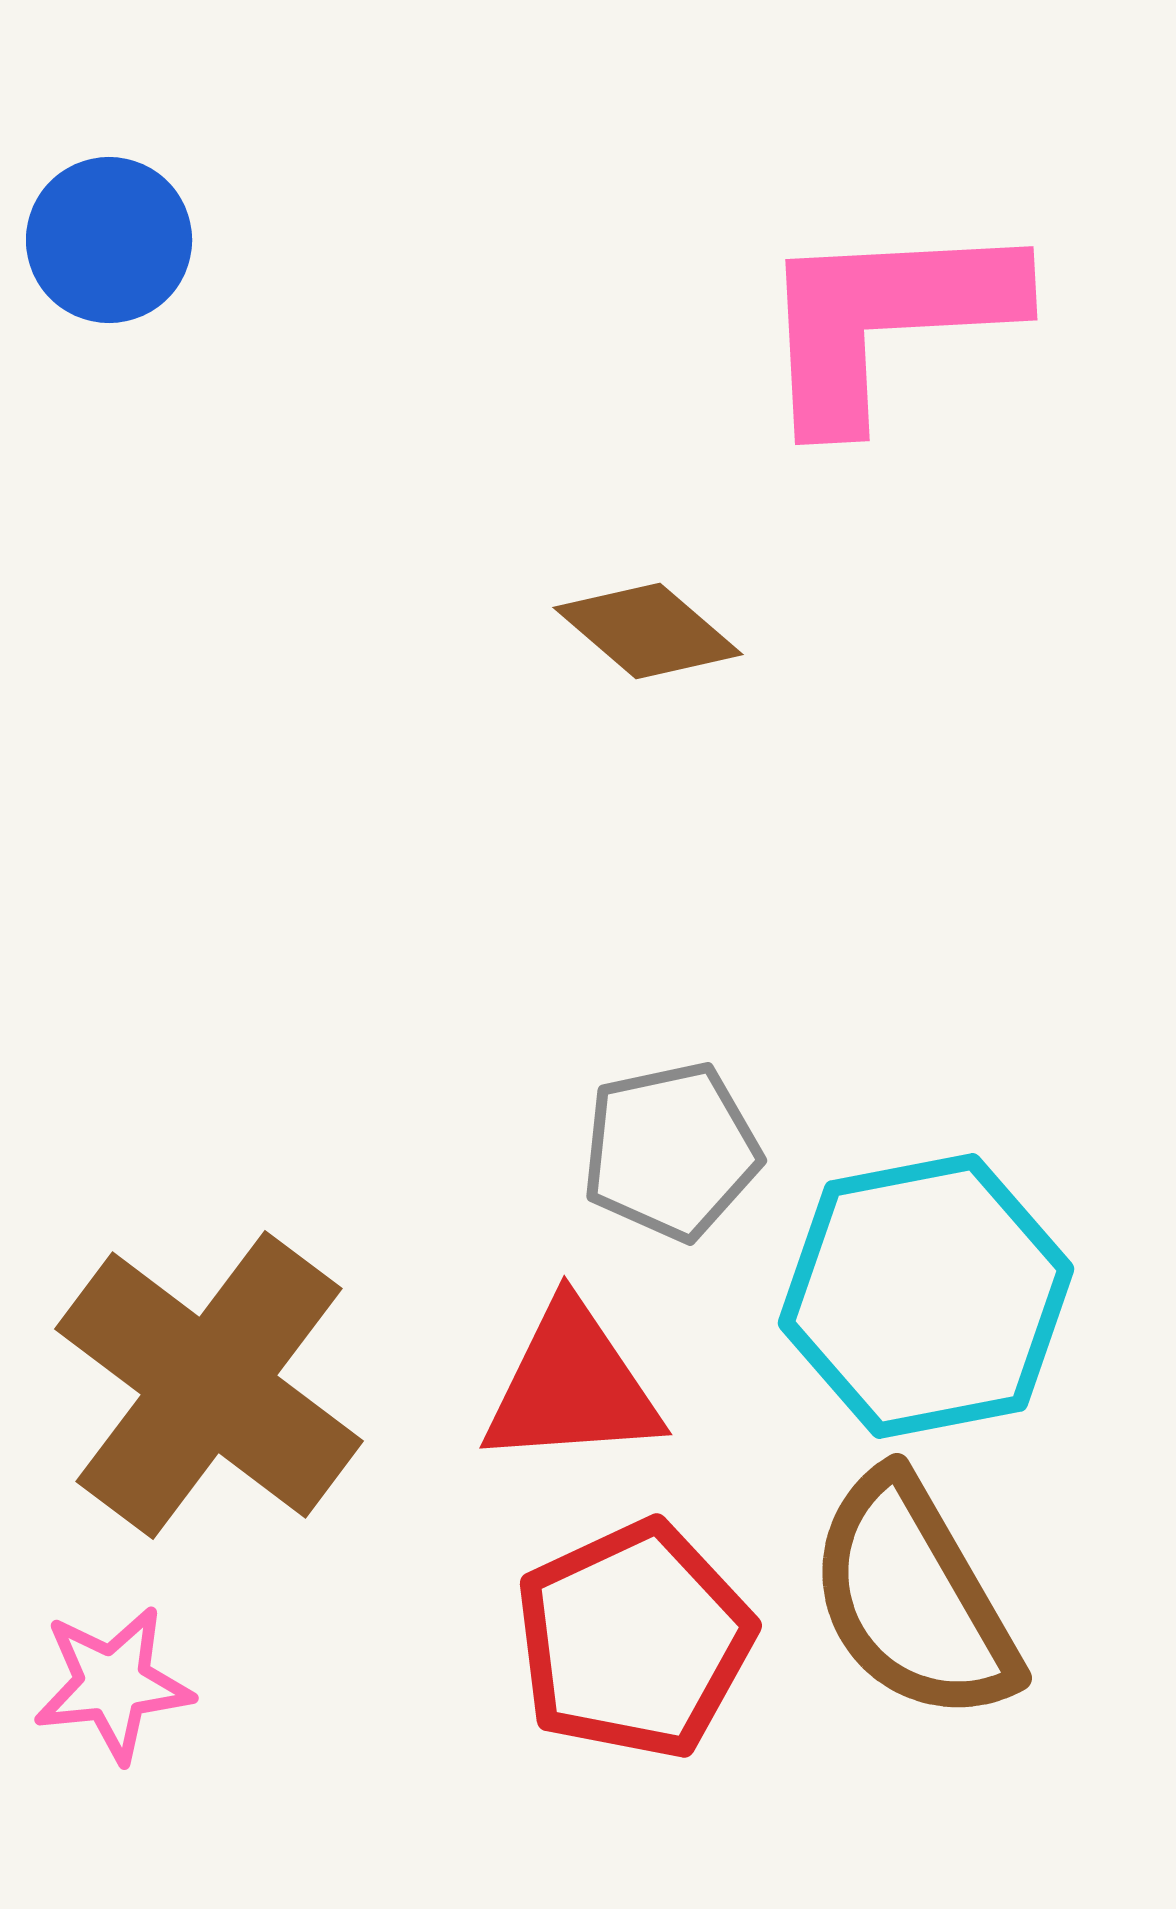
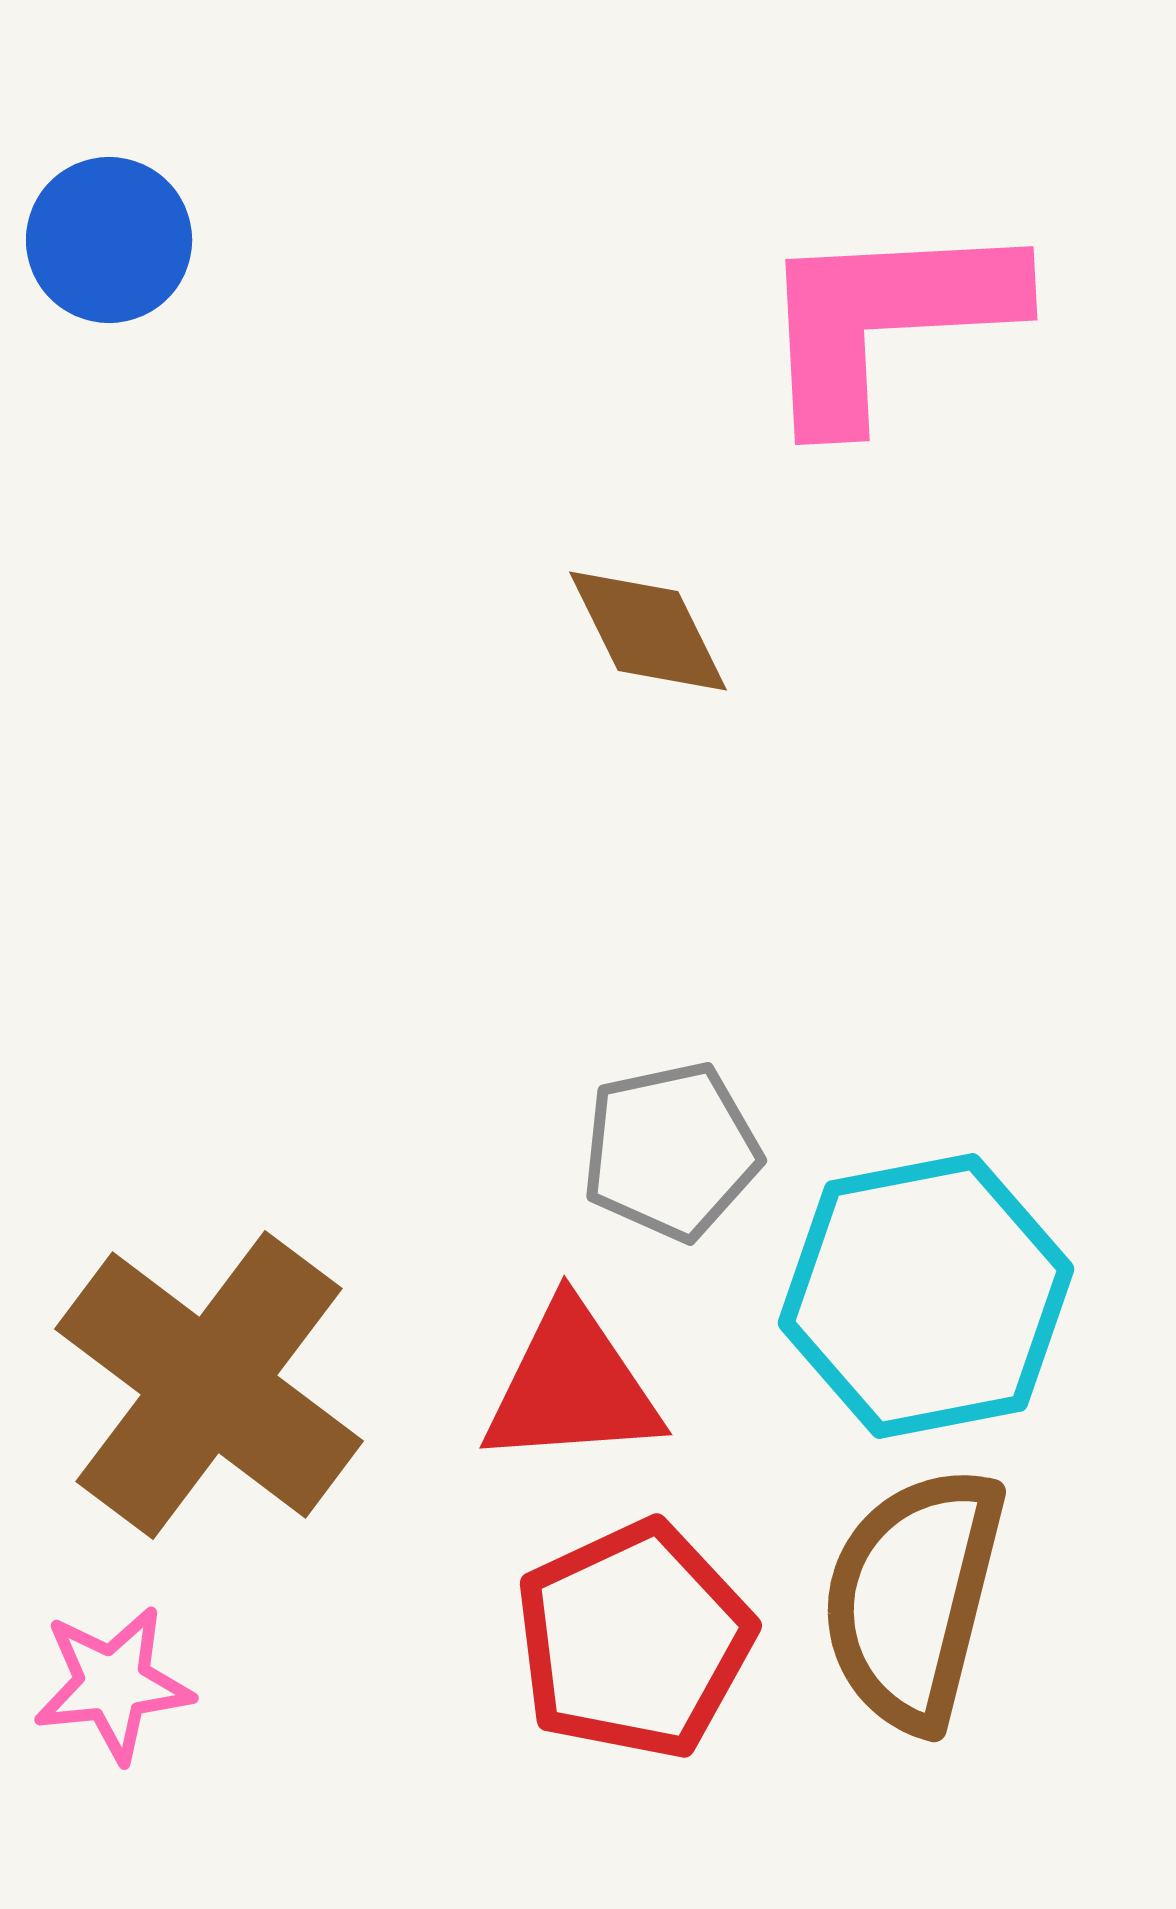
brown diamond: rotated 23 degrees clockwise
brown semicircle: rotated 44 degrees clockwise
